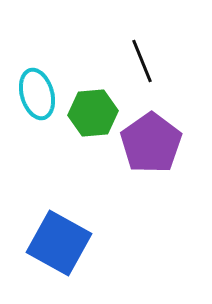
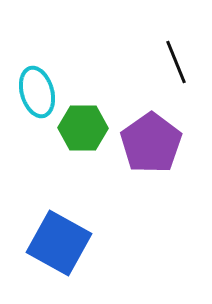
black line: moved 34 px right, 1 px down
cyan ellipse: moved 2 px up
green hexagon: moved 10 px left, 15 px down; rotated 6 degrees clockwise
